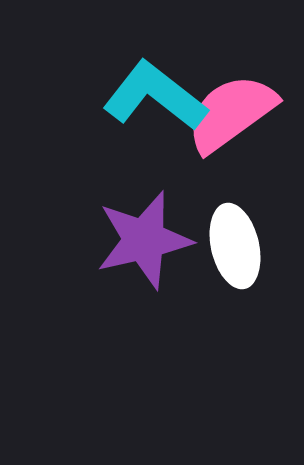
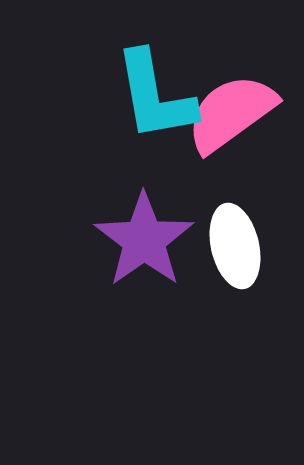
cyan L-shape: rotated 138 degrees counterclockwise
purple star: rotated 22 degrees counterclockwise
